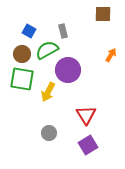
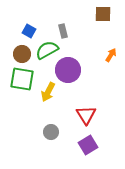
gray circle: moved 2 px right, 1 px up
